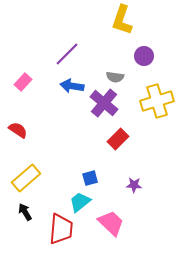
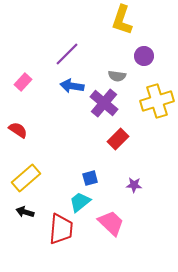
gray semicircle: moved 2 px right, 1 px up
black arrow: rotated 42 degrees counterclockwise
